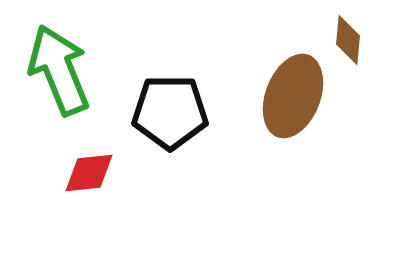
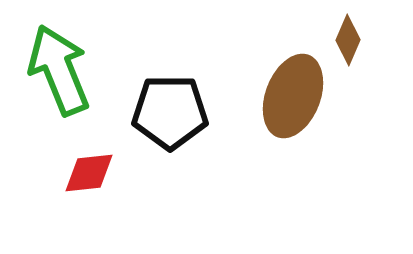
brown diamond: rotated 18 degrees clockwise
